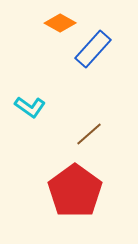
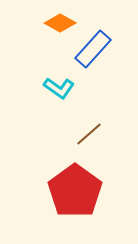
cyan L-shape: moved 29 px right, 19 px up
